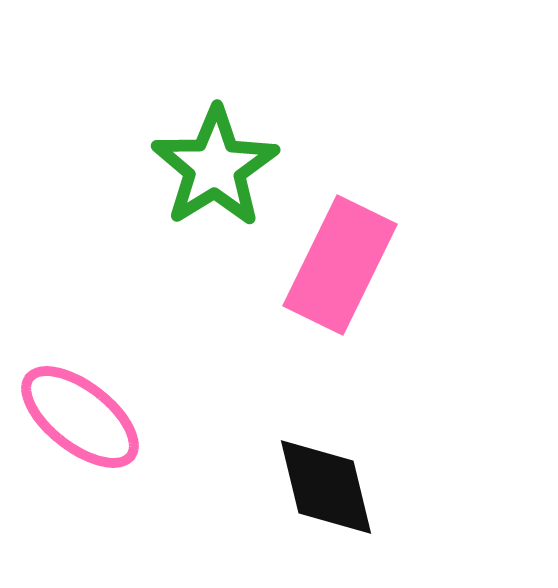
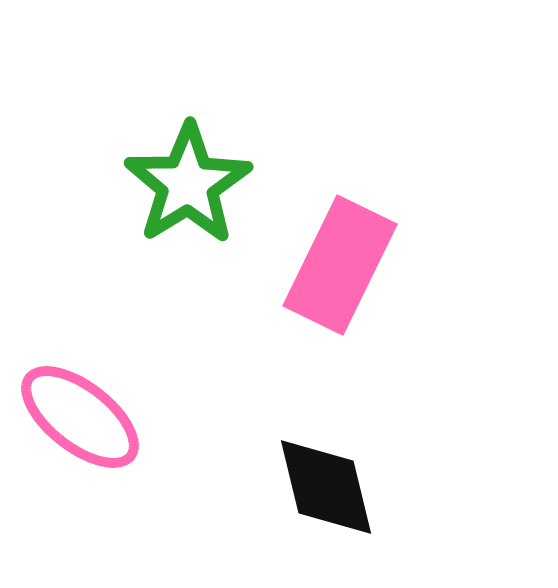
green star: moved 27 px left, 17 px down
